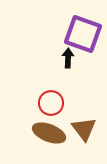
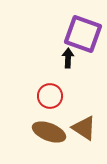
red circle: moved 1 px left, 7 px up
brown triangle: moved 1 px up; rotated 20 degrees counterclockwise
brown ellipse: moved 1 px up
